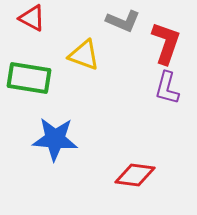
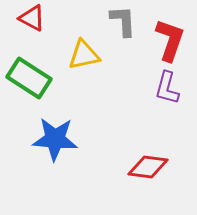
gray L-shape: rotated 116 degrees counterclockwise
red L-shape: moved 4 px right, 3 px up
yellow triangle: rotated 32 degrees counterclockwise
green rectangle: rotated 24 degrees clockwise
red diamond: moved 13 px right, 8 px up
